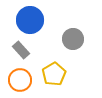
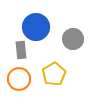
blue circle: moved 6 px right, 7 px down
gray rectangle: rotated 36 degrees clockwise
orange circle: moved 1 px left, 1 px up
